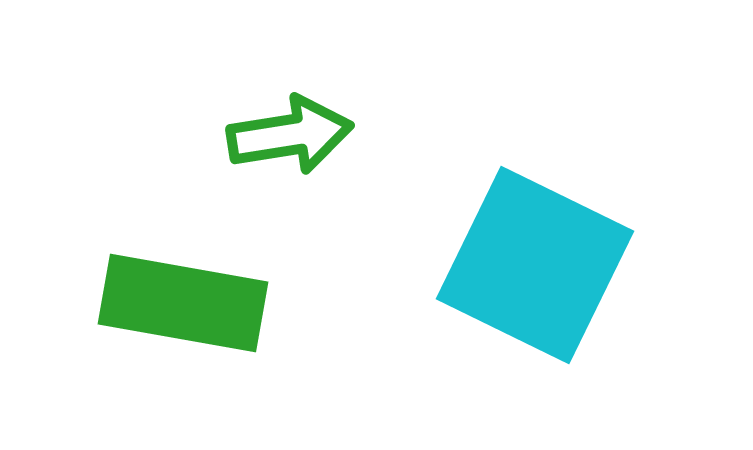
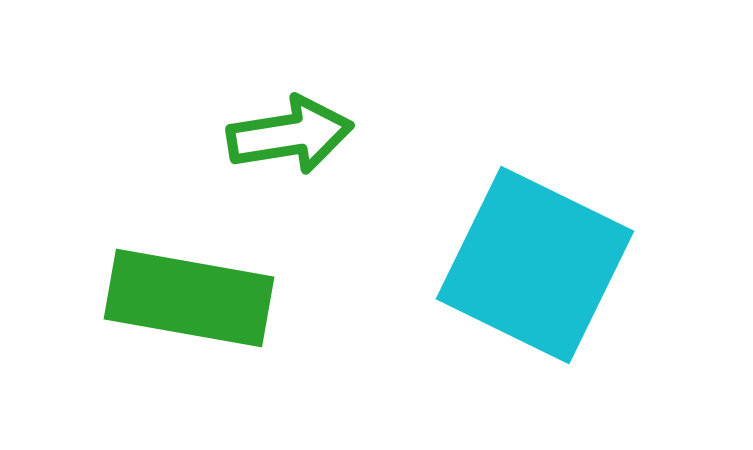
green rectangle: moved 6 px right, 5 px up
